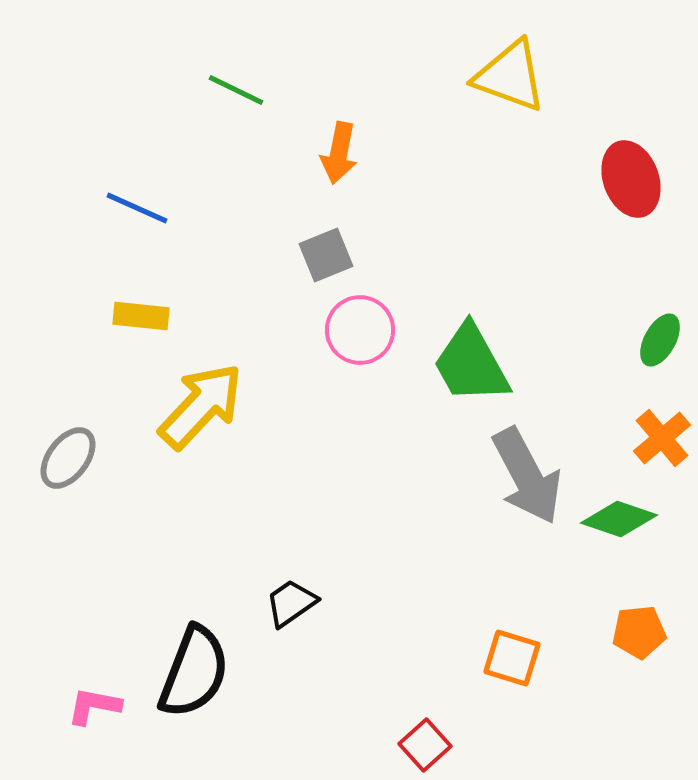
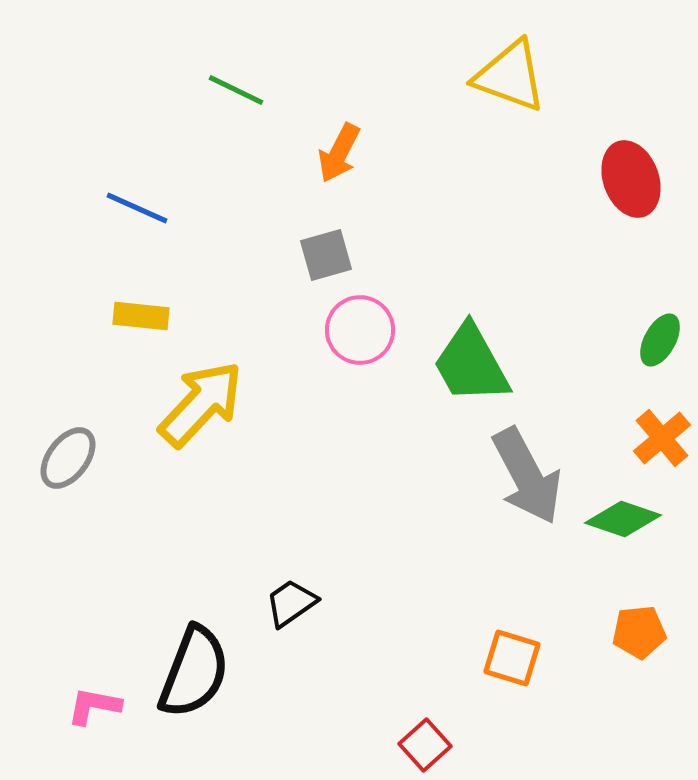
orange arrow: rotated 16 degrees clockwise
gray square: rotated 6 degrees clockwise
yellow arrow: moved 2 px up
green diamond: moved 4 px right
